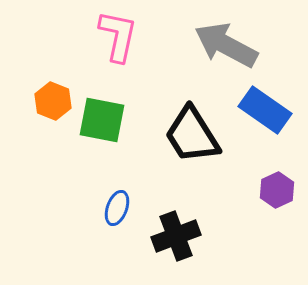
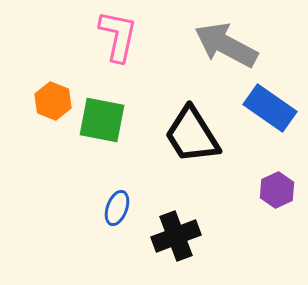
blue rectangle: moved 5 px right, 2 px up
